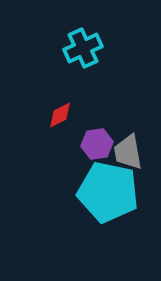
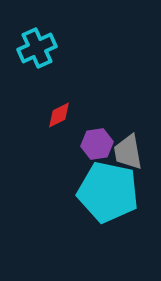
cyan cross: moved 46 px left
red diamond: moved 1 px left
